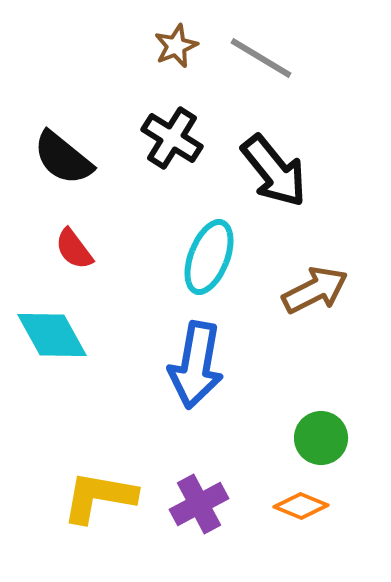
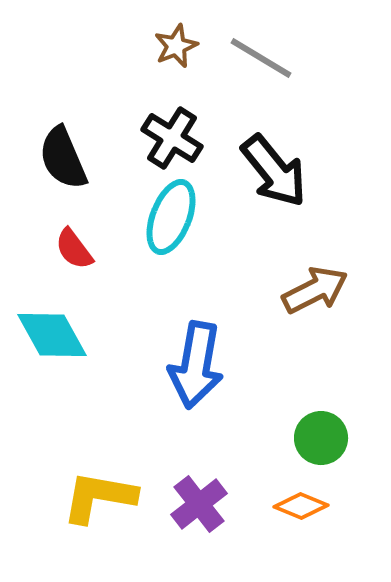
black semicircle: rotated 28 degrees clockwise
cyan ellipse: moved 38 px left, 40 px up
purple cross: rotated 10 degrees counterclockwise
